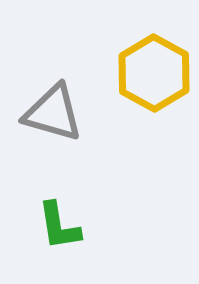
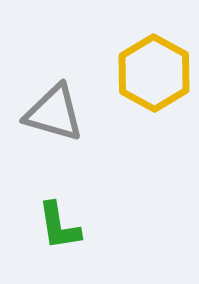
gray triangle: moved 1 px right
